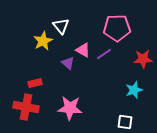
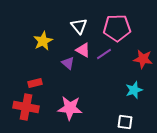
white triangle: moved 18 px right
red star: rotated 12 degrees clockwise
